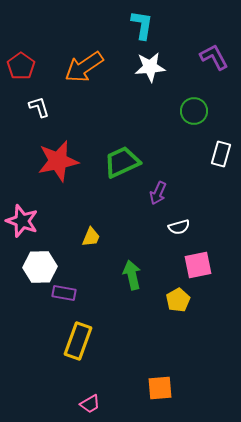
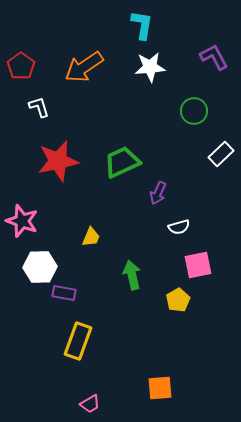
white rectangle: rotated 30 degrees clockwise
